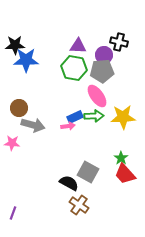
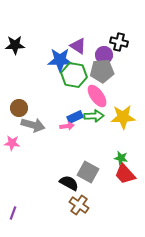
purple triangle: rotated 30 degrees clockwise
blue star: moved 34 px right
green hexagon: moved 7 px down
pink arrow: moved 1 px left
green star: rotated 24 degrees counterclockwise
